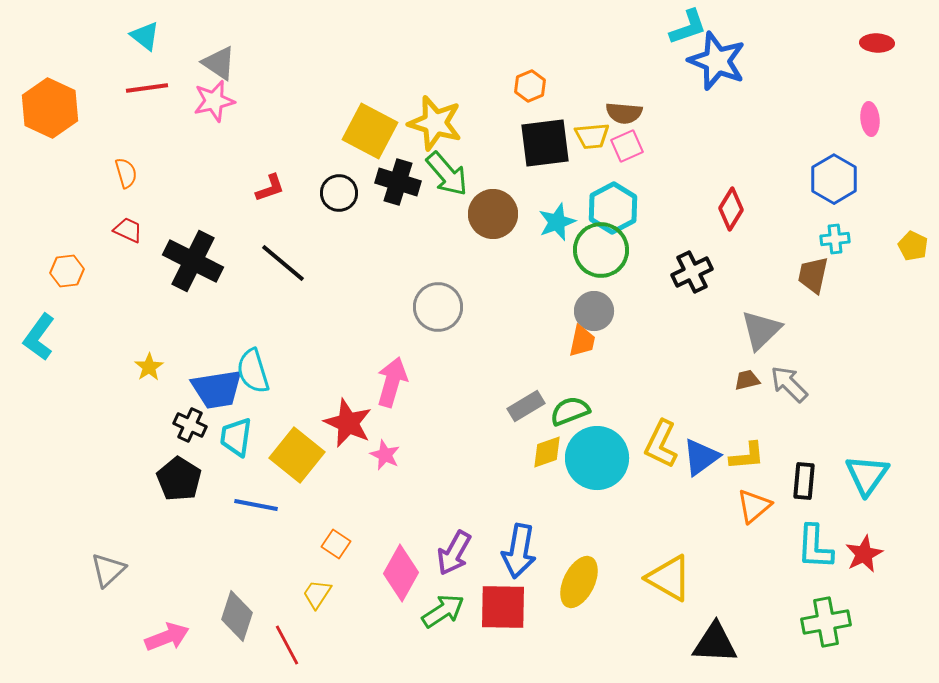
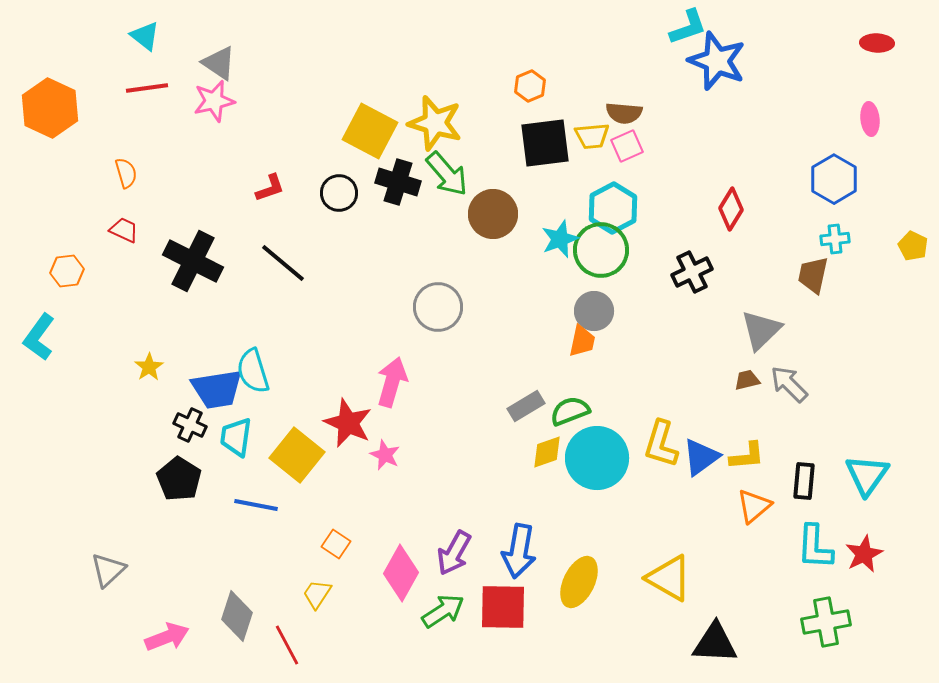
cyan star at (557, 222): moved 3 px right, 17 px down
red trapezoid at (128, 230): moved 4 px left
yellow L-shape at (661, 444): rotated 9 degrees counterclockwise
